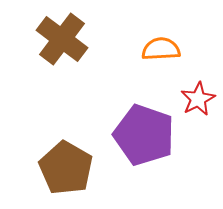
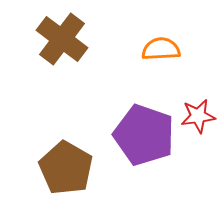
red star: moved 17 px down; rotated 20 degrees clockwise
